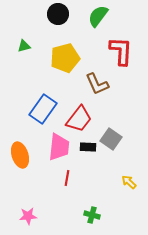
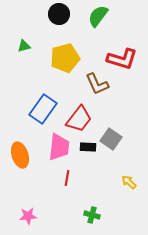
black circle: moved 1 px right
red L-shape: moved 1 px right, 8 px down; rotated 104 degrees clockwise
